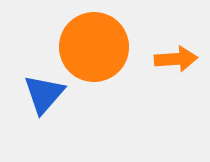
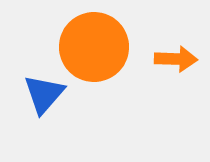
orange arrow: rotated 6 degrees clockwise
